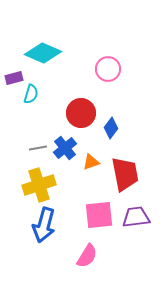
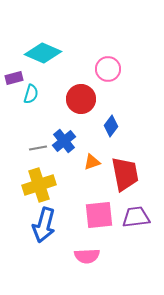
red circle: moved 14 px up
blue diamond: moved 2 px up
blue cross: moved 1 px left, 7 px up
orange triangle: moved 1 px right
pink semicircle: rotated 55 degrees clockwise
